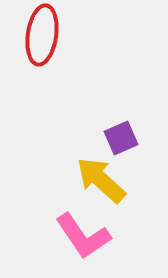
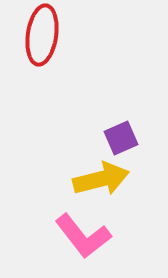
yellow arrow: moved 1 px up; rotated 124 degrees clockwise
pink L-shape: rotated 4 degrees counterclockwise
